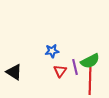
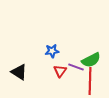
green semicircle: moved 1 px right, 1 px up
purple line: moved 1 px right; rotated 56 degrees counterclockwise
black triangle: moved 5 px right
